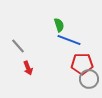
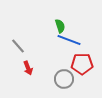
green semicircle: moved 1 px right, 1 px down
gray circle: moved 25 px left
